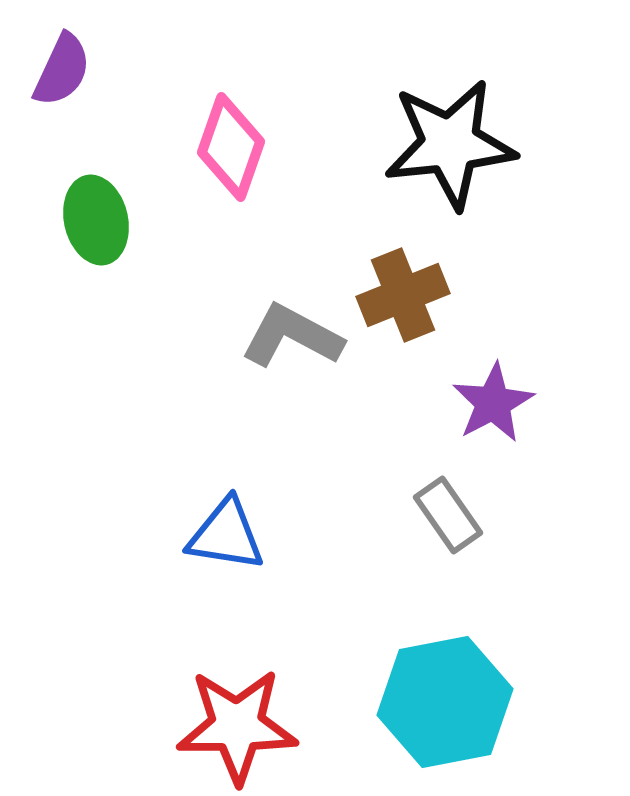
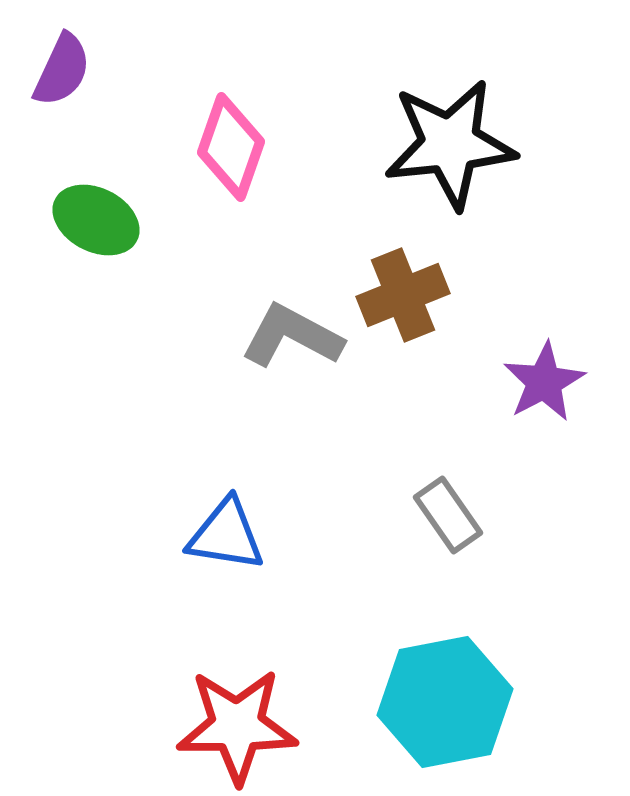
green ellipse: rotated 50 degrees counterclockwise
purple star: moved 51 px right, 21 px up
